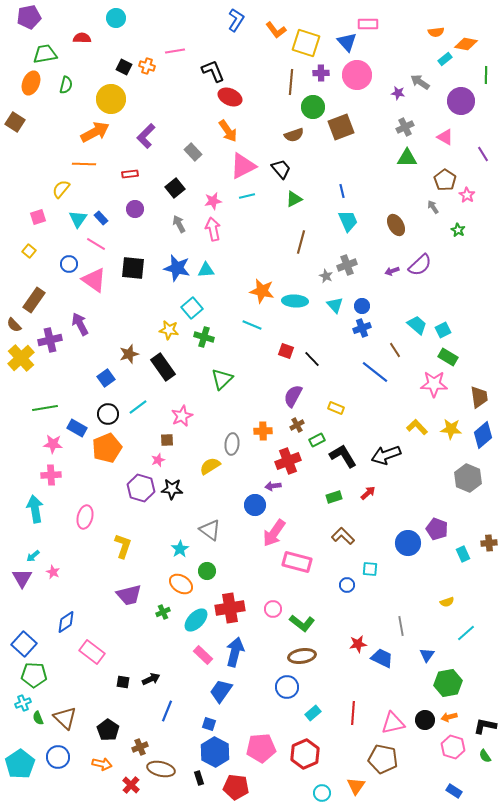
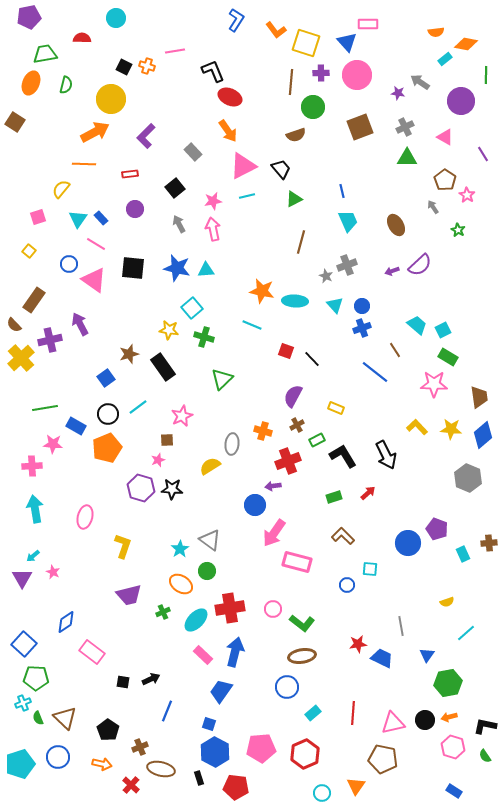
brown square at (341, 127): moved 19 px right
brown semicircle at (294, 135): moved 2 px right
blue rectangle at (77, 428): moved 1 px left, 2 px up
orange cross at (263, 431): rotated 18 degrees clockwise
black arrow at (386, 455): rotated 96 degrees counterclockwise
pink cross at (51, 475): moved 19 px left, 9 px up
gray triangle at (210, 530): moved 10 px down
green pentagon at (34, 675): moved 2 px right, 3 px down
cyan pentagon at (20, 764): rotated 16 degrees clockwise
